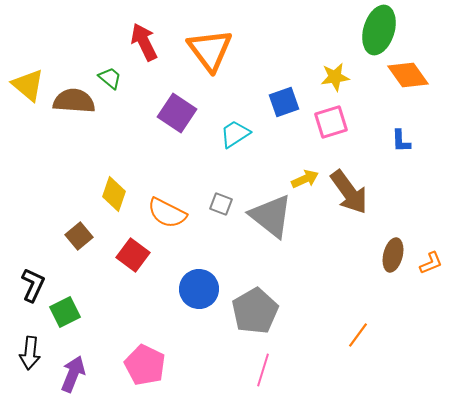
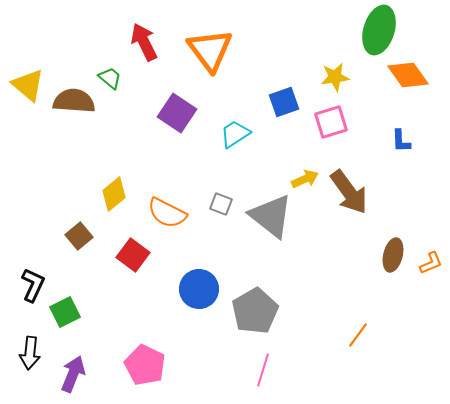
yellow diamond: rotated 32 degrees clockwise
